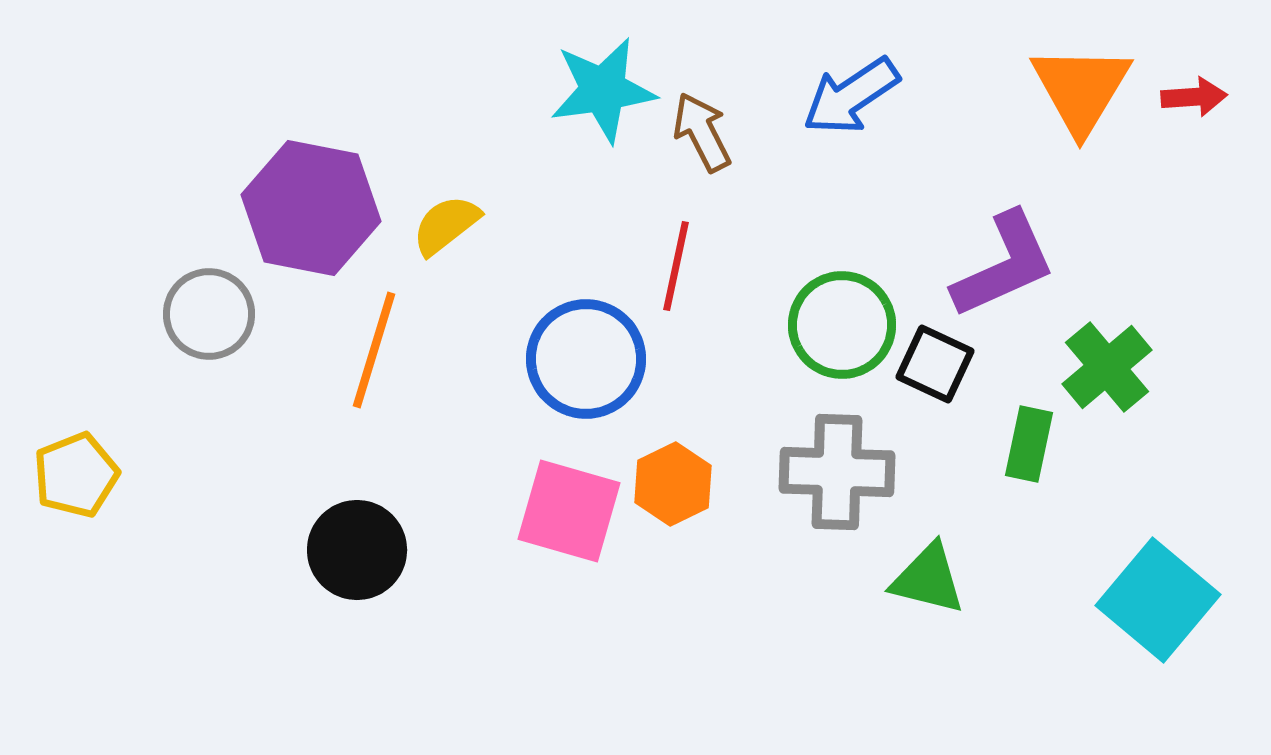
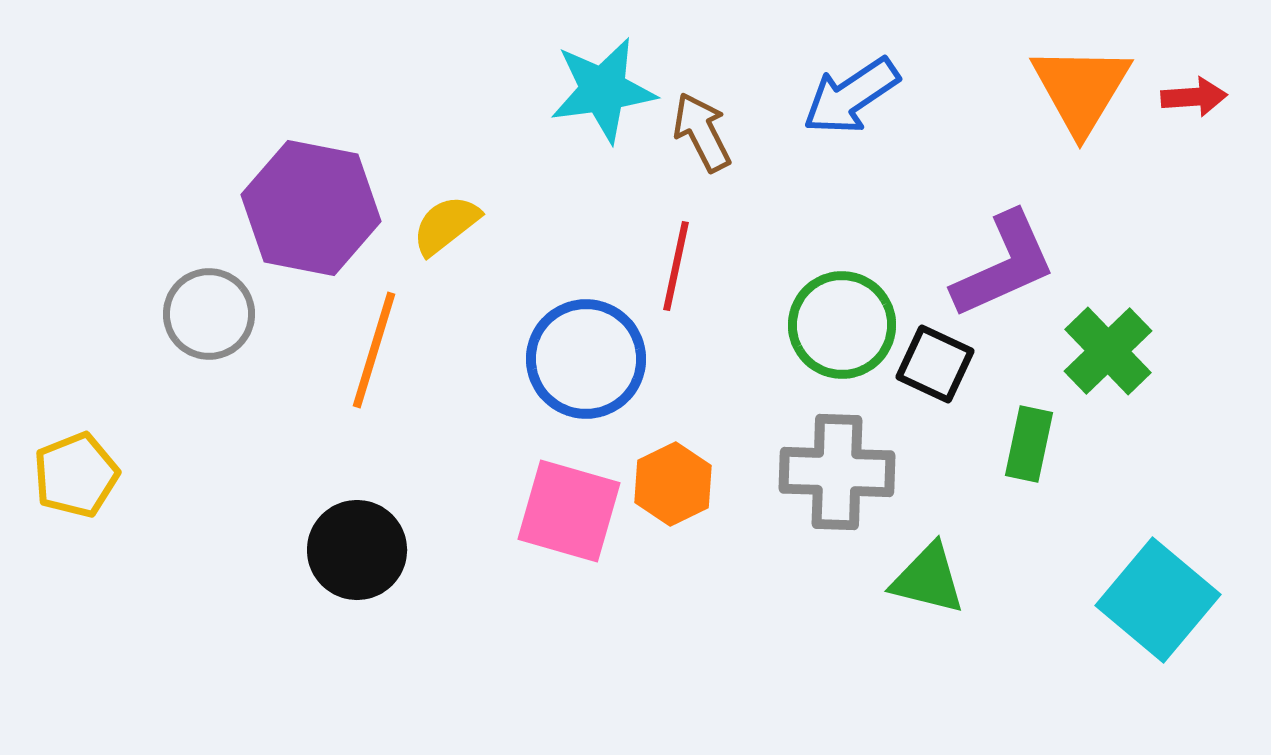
green cross: moved 1 px right, 16 px up; rotated 4 degrees counterclockwise
